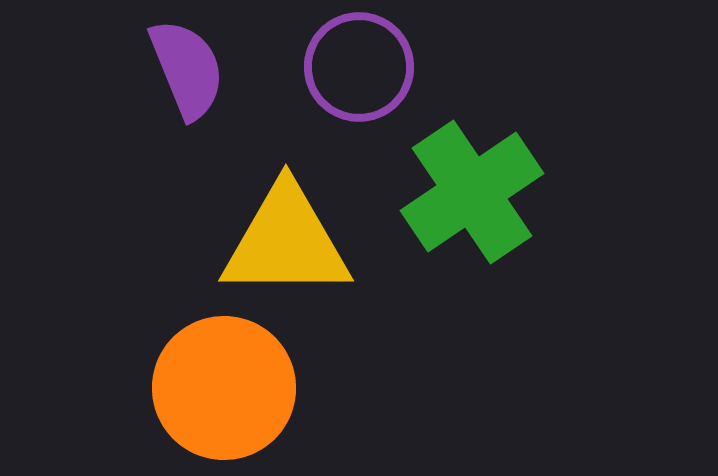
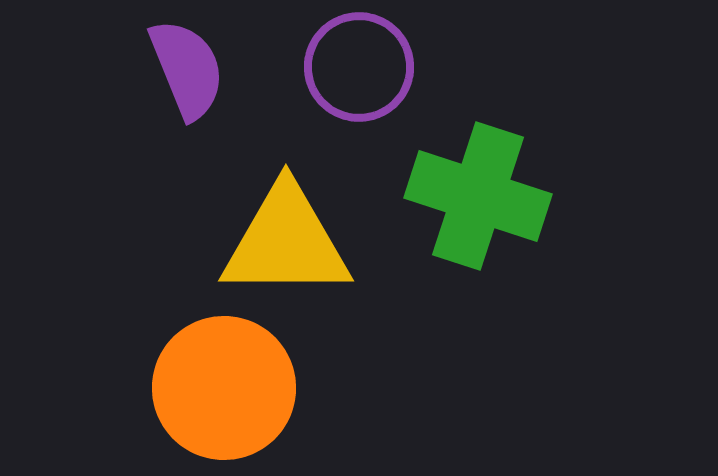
green cross: moved 6 px right, 4 px down; rotated 38 degrees counterclockwise
